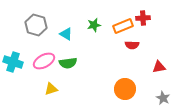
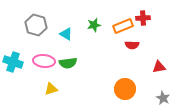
pink ellipse: rotated 35 degrees clockwise
